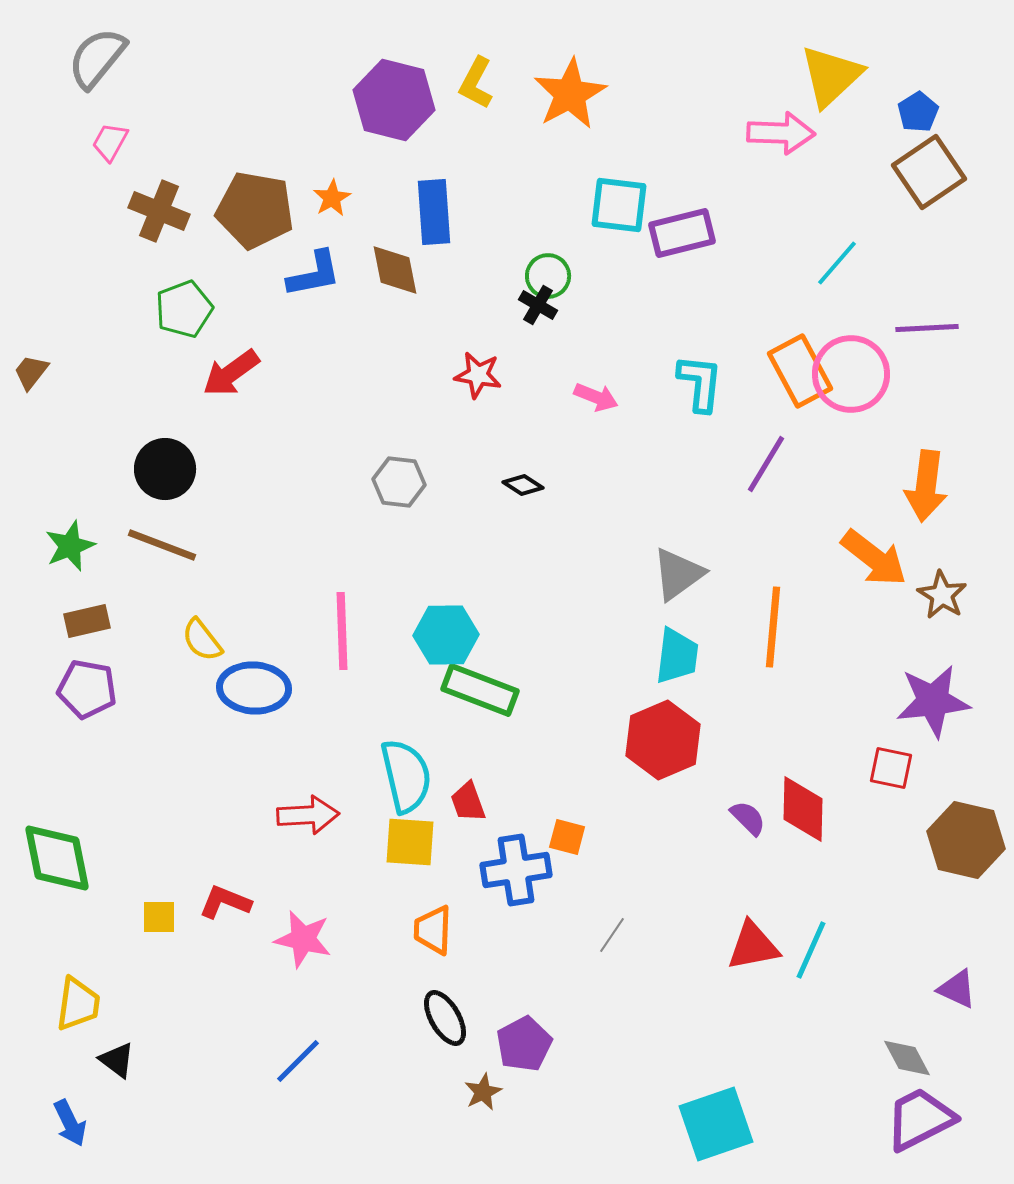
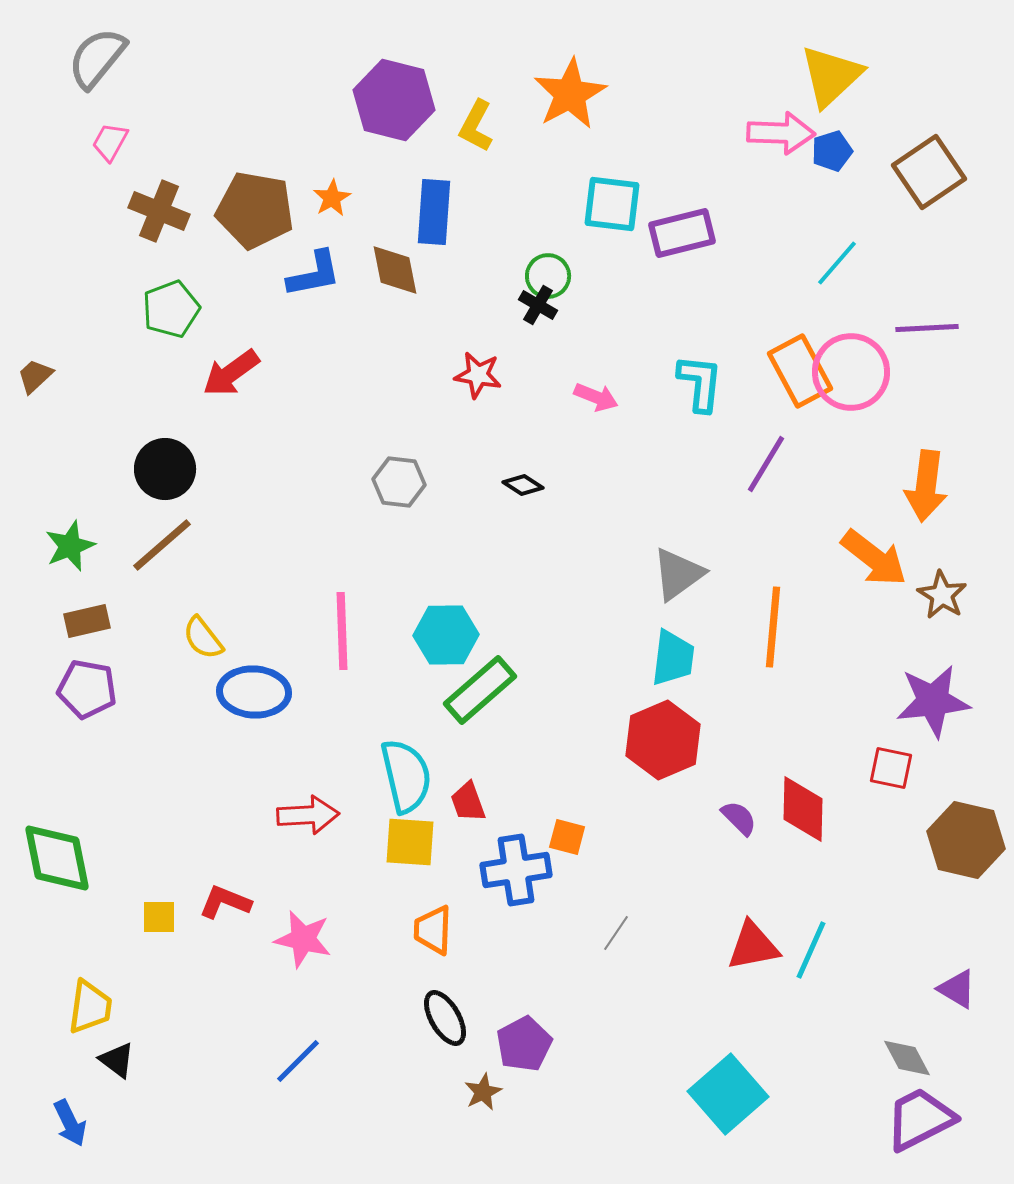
yellow L-shape at (476, 83): moved 43 px down
blue pentagon at (918, 112): moved 86 px left, 39 px down; rotated 15 degrees clockwise
cyan square at (619, 205): moved 7 px left, 1 px up
blue rectangle at (434, 212): rotated 8 degrees clockwise
green pentagon at (184, 309): moved 13 px left
brown trapezoid at (31, 372): moved 4 px right, 4 px down; rotated 9 degrees clockwise
pink circle at (851, 374): moved 2 px up
brown line at (162, 545): rotated 62 degrees counterclockwise
yellow semicircle at (202, 640): moved 1 px right, 2 px up
cyan trapezoid at (677, 656): moved 4 px left, 2 px down
blue ellipse at (254, 688): moved 4 px down
green rectangle at (480, 690): rotated 62 degrees counterclockwise
purple semicircle at (748, 818): moved 9 px left
gray line at (612, 935): moved 4 px right, 2 px up
purple triangle at (957, 989): rotated 6 degrees clockwise
yellow trapezoid at (78, 1004): moved 12 px right, 3 px down
cyan square at (716, 1124): moved 12 px right, 30 px up; rotated 22 degrees counterclockwise
